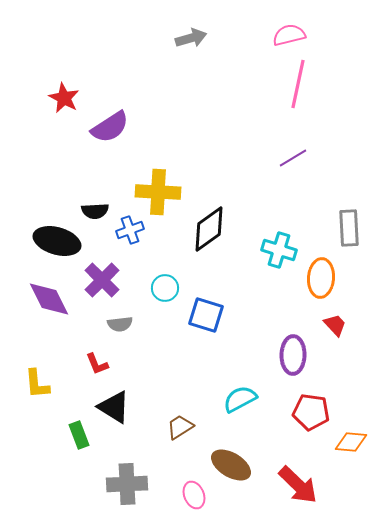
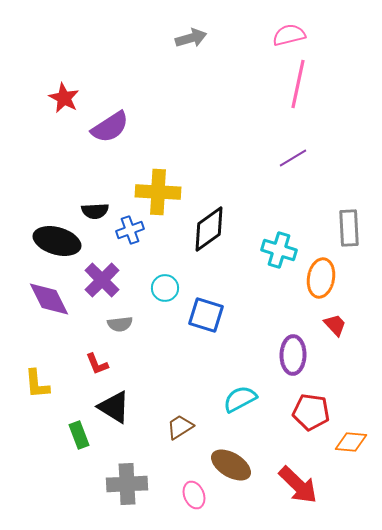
orange ellipse: rotated 6 degrees clockwise
